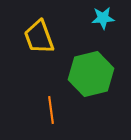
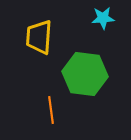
yellow trapezoid: rotated 24 degrees clockwise
green hexagon: moved 6 px left; rotated 21 degrees clockwise
